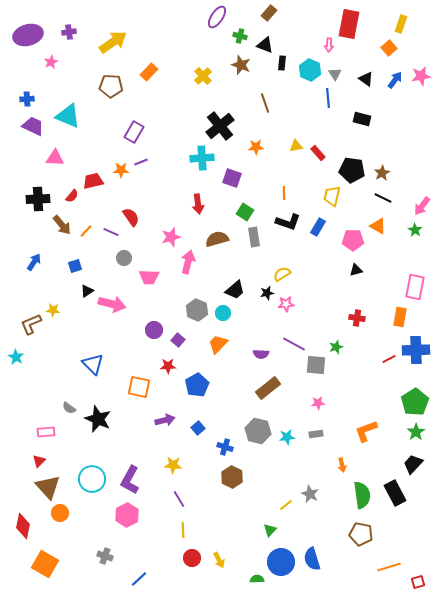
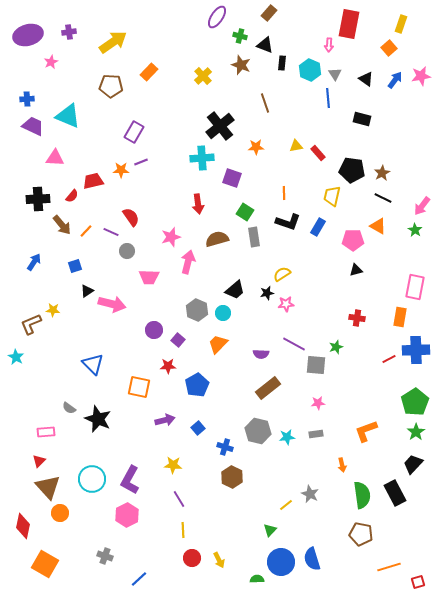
gray circle at (124, 258): moved 3 px right, 7 px up
